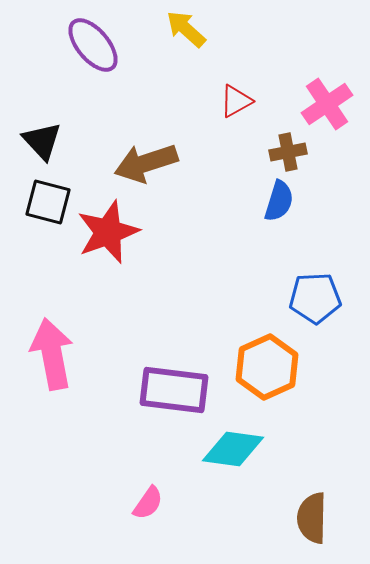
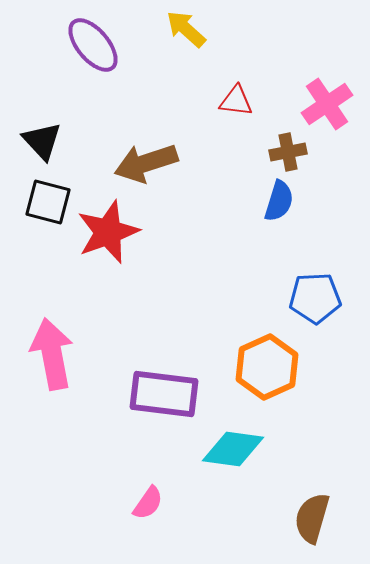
red triangle: rotated 36 degrees clockwise
purple rectangle: moved 10 px left, 4 px down
brown semicircle: rotated 15 degrees clockwise
